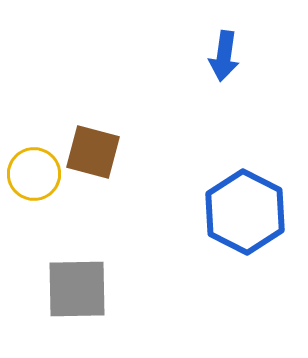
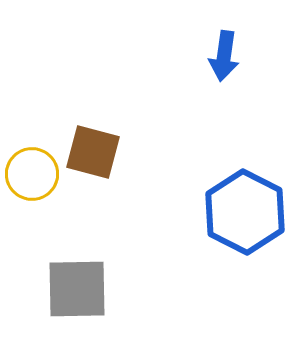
yellow circle: moved 2 px left
